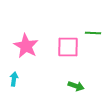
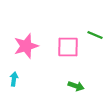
green line: moved 2 px right, 2 px down; rotated 21 degrees clockwise
pink star: rotated 25 degrees clockwise
